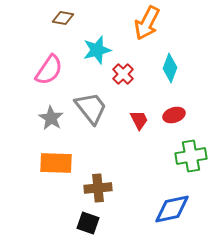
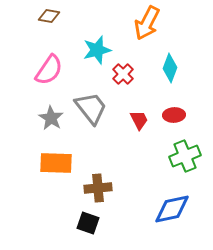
brown diamond: moved 14 px left, 2 px up
red ellipse: rotated 15 degrees clockwise
green cross: moved 6 px left; rotated 12 degrees counterclockwise
